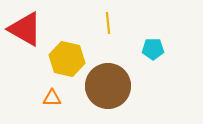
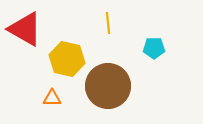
cyan pentagon: moved 1 px right, 1 px up
